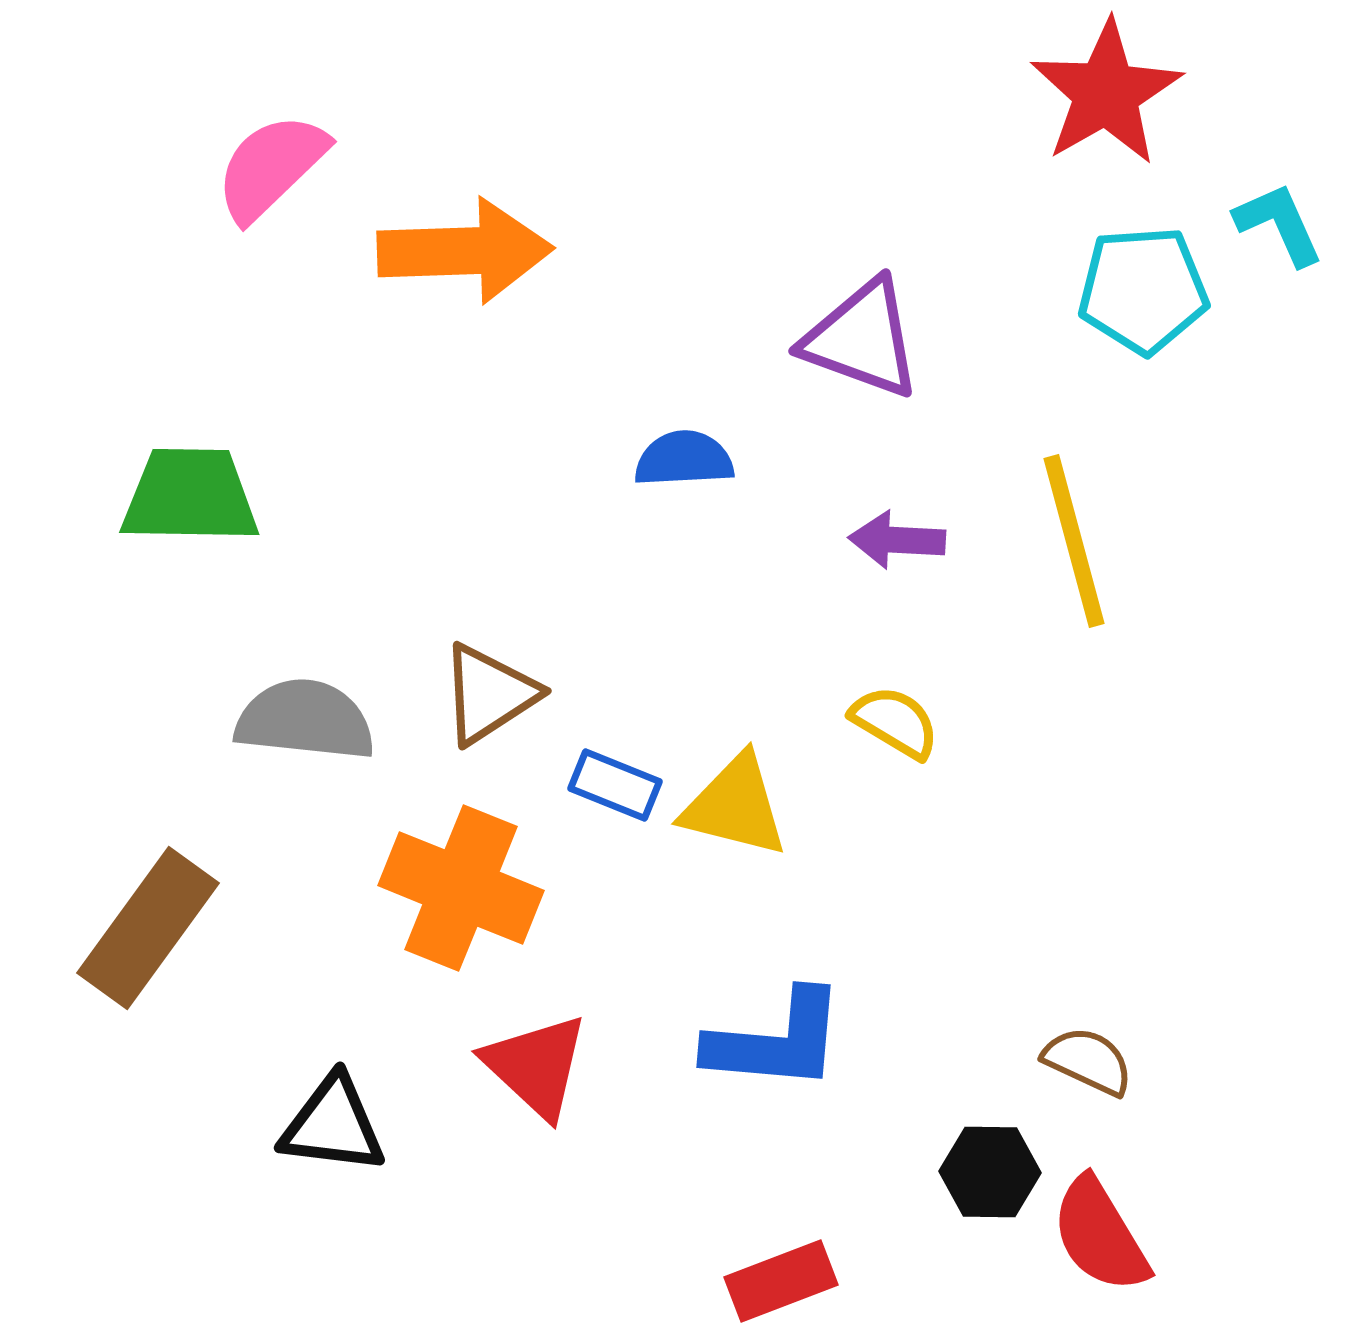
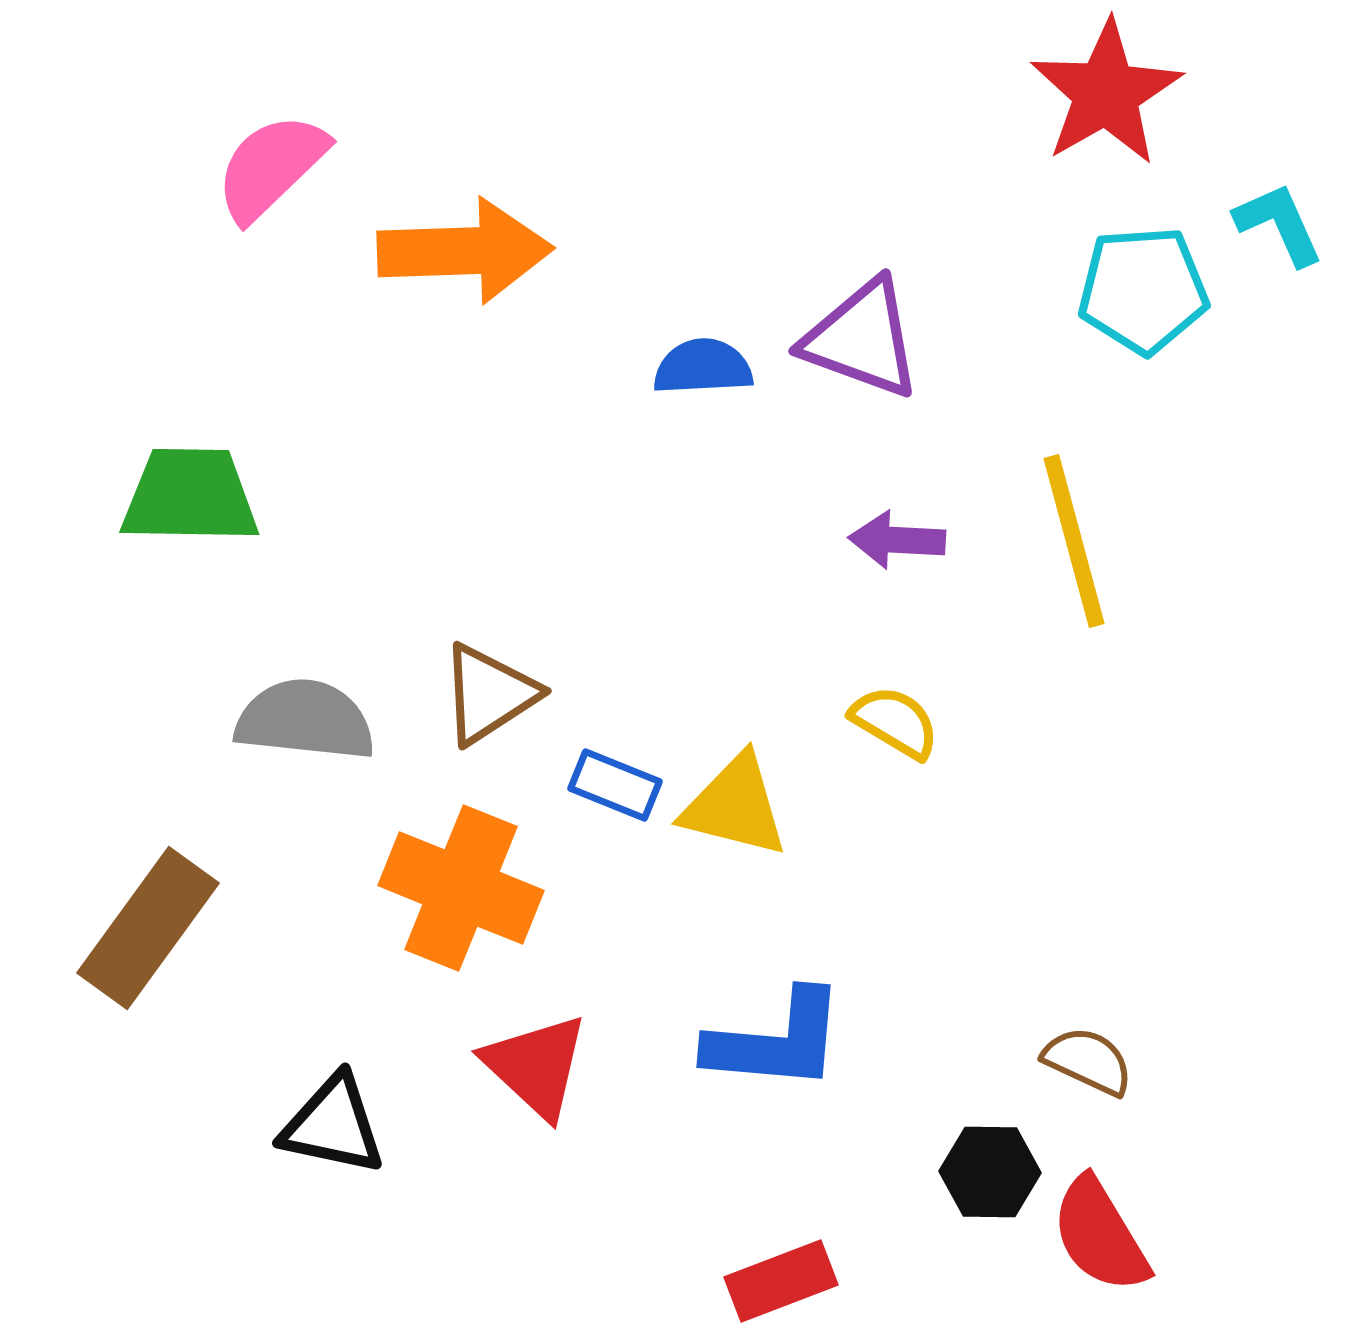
blue semicircle: moved 19 px right, 92 px up
black triangle: rotated 5 degrees clockwise
